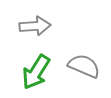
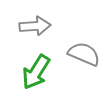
gray semicircle: moved 12 px up
